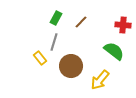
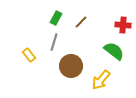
yellow rectangle: moved 11 px left, 3 px up
yellow arrow: moved 1 px right
